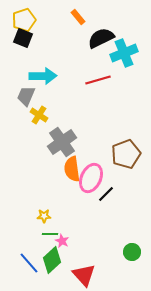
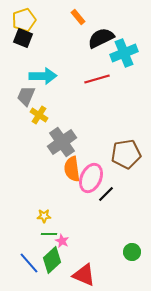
red line: moved 1 px left, 1 px up
brown pentagon: rotated 12 degrees clockwise
green line: moved 1 px left
red triangle: rotated 25 degrees counterclockwise
